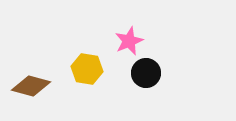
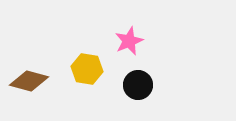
black circle: moved 8 px left, 12 px down
brown diamond: moved 2 px left, 5 px up
